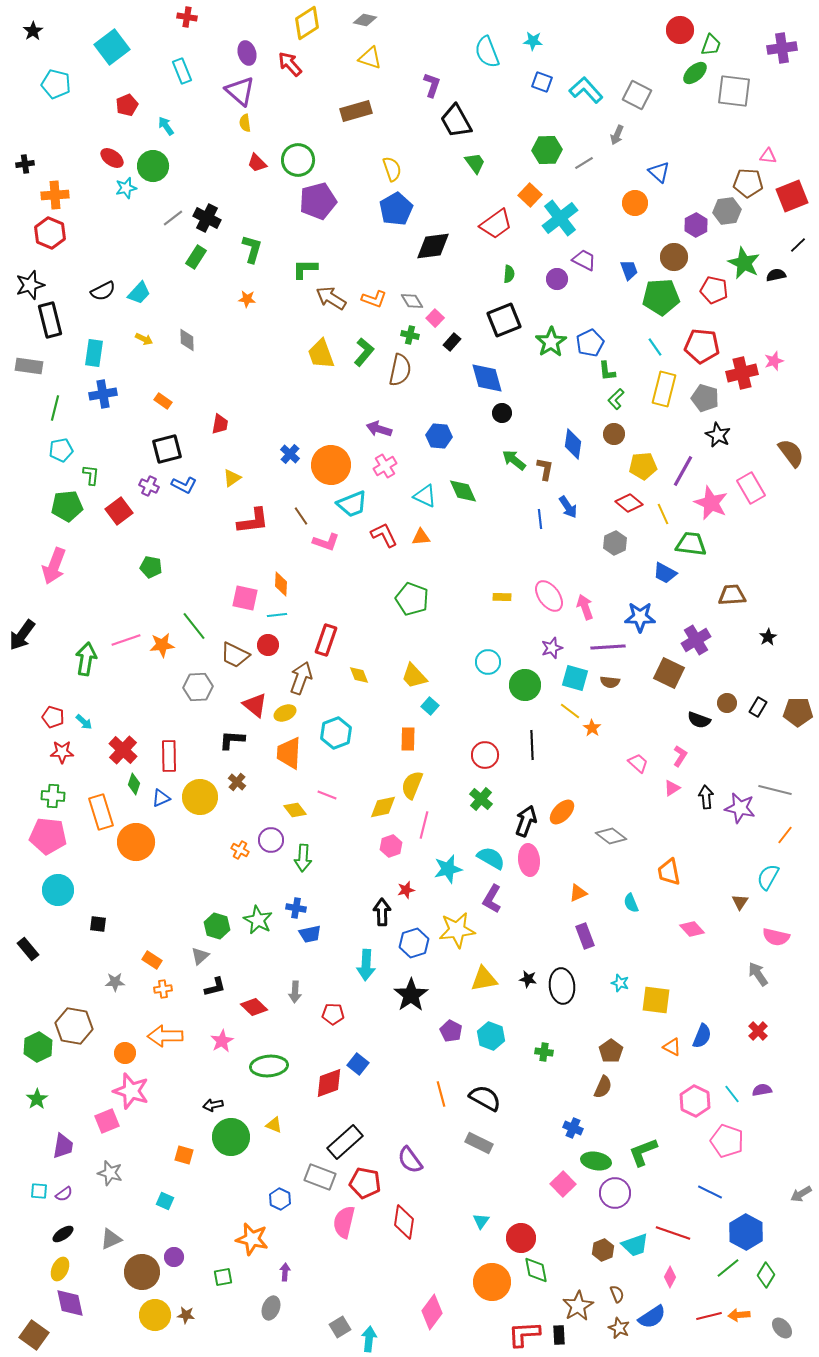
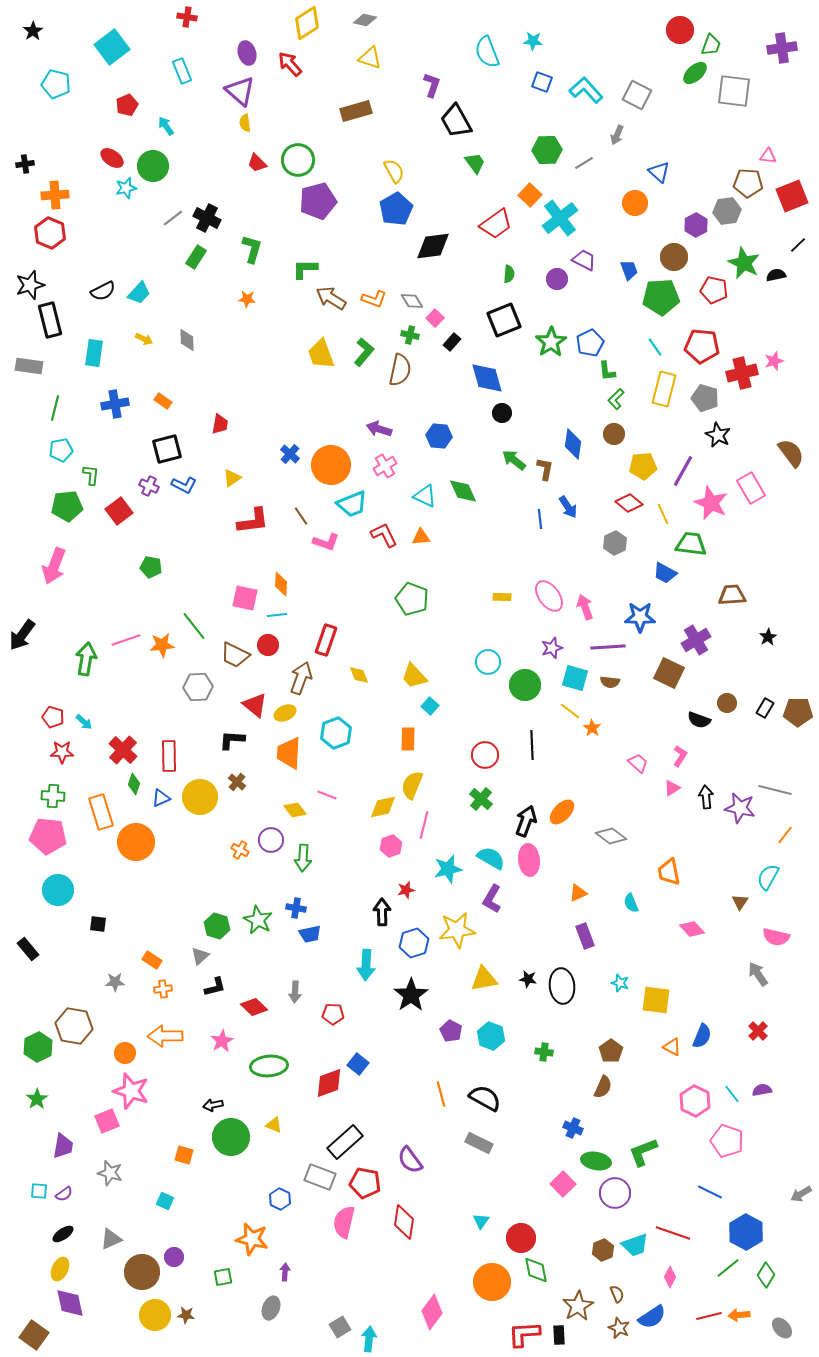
yellow semicircle at (392, 169): moved 2 px right, 2 px down; rotated 10 degrees counterclockwise
blue cross at (103, 394): moved 12 px right, 10 px down
black rectangle at (758, 707): moved 7 px right, 1 px down
